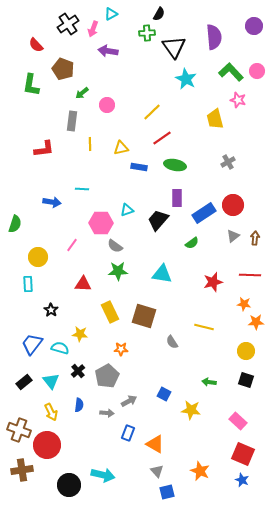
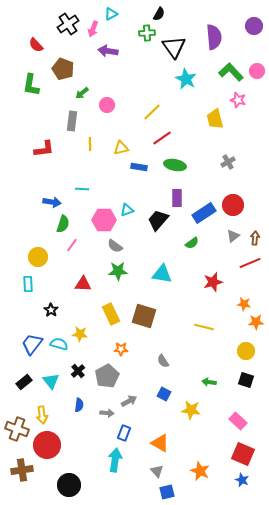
pink hexagon at (101, 223): moved 3 px right, 3 px up
green semicircle at (15, 224): moved 48 px right
red line at (250, 275): moved 12 px up; rotated 25 degrees counterclockwise
yellow rectangle at (110, 312): moved 1 px right, 2 px down
gray semicircle at (172, 342): moved 9 px left, 19 px down
cyan semicircle at (60, 348): moved 1 px left, 4 px up
yellow arrow at (51, 412): moved 9 px left, 3 px down; rotated 18 degrees clockwise
brown cross at (19, 430): moved 2 px left, 1 px up
blue rectangle at (128, 433): moved 4 px left
orange triangle at (155, 444): moved 5 px right, 1 px up
cyan arrow at (103, 475): moved 12 px right, 15 px up; rotated 95 degrees counterclockwise
